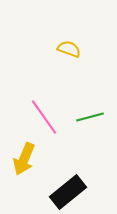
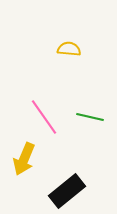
yellow semicircle: rotated 15 degrees counterclockwise
green line: rotated 28 degrees clockwise
black rectangle: moved 1 px left, 1 px up
